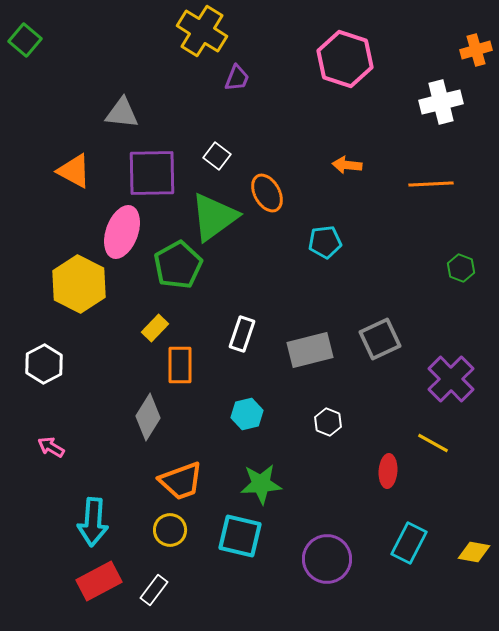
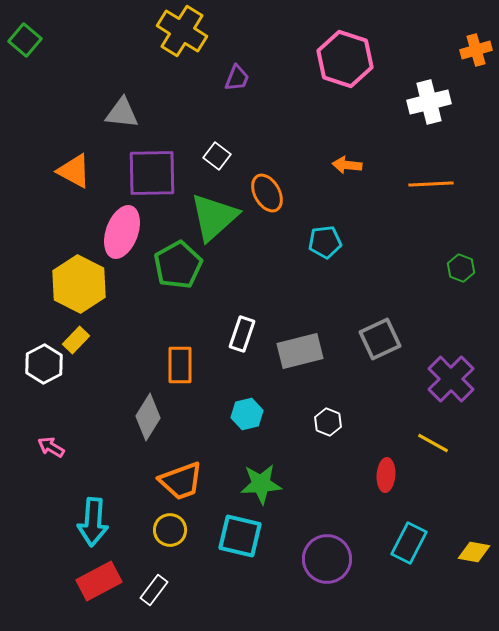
yellow cross at (202, 31): moved 20 px left
white cross at (441, 102): moved 12 px left
green triangle at (214, 217): rotated 6 degrees counterclockwise
yellow rectangle at (155, 328): moved 79 px left, 12 px down
gray rectangle at (310, 350): moved 10 px left, 1 px down
red ellipse at (388, 471): moved 2 px left, 4 px down
